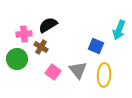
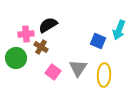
pink cross: moved 2 px right
blue square: moved 2 px right, 5 px up
green circle: moved 1 px left, 1 px up
gray triangle: moved 2 px up; rotated 12 degrees clockwise
